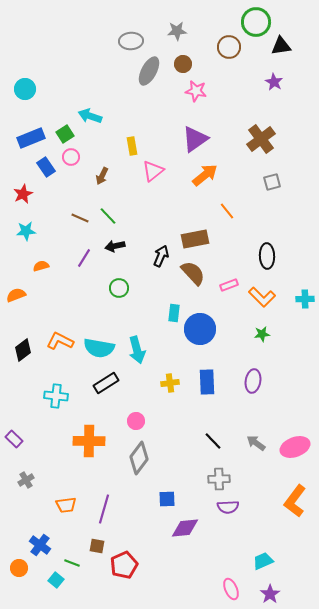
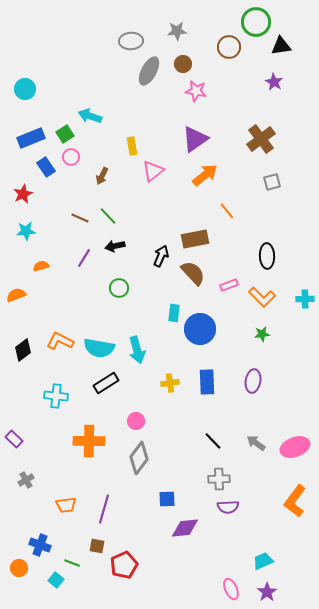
blue cross at (40, 545): rotated 15 degrees counterclockwise
purple star at (270, 594): moved 3 px left, 2 px up
